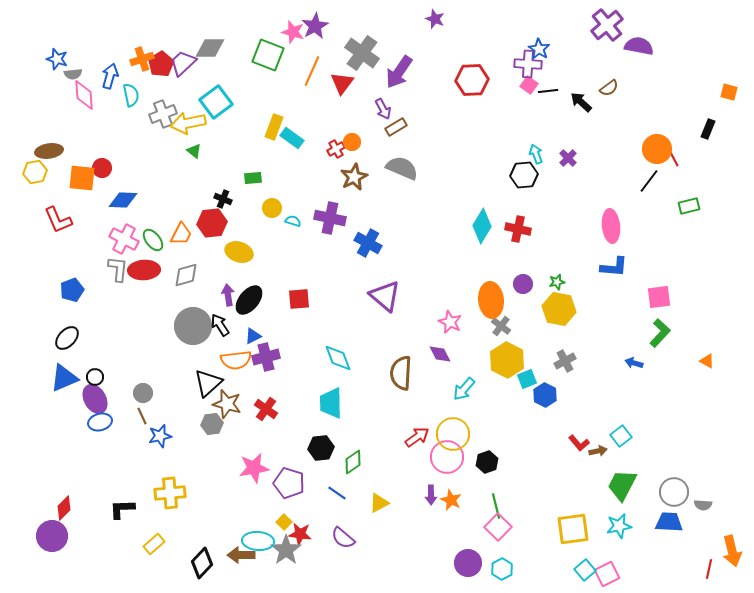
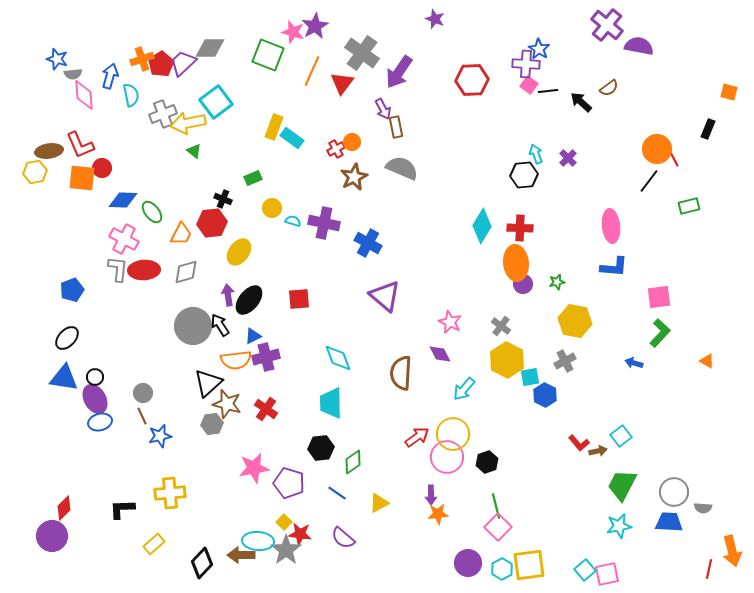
purple cross at (607, 25): rotated 12 degrees counterclockwise
purple cross at (528, 64): moved 2 px left
brown rectangle at (396, 127): rotated 70 degrees counterclockwise
green rectangle at (253, 178): rotated 18 degrees counterclockwise
purple cross at (330, 218): moved 6 px left, 5 px down
red L-shape at (58, 220): moved 22 px right, 75 px up
red cross at (518, 229): moved 2 px right, 1 px up; rotated 10 degrees counterclockwise
green ellipse at (153, 240): moved 1 px left, 28 px up
yellow ellipse at (239, 252): rotated 72 degrees counterclockwise
gray diamond at (186, 275): moved 3 px up
orange ellipse at (491, 300): moved 25 px right, 37 px up
yellow hexagon at (559, 309): moved 16 px right, 12 px down
blue triangle at (64, 378): rotated 32 degrees clockwise
cyan square at (527, 379): moved 3 px right, 2 px up; rotated 12 degrees clockwise
orange star at (451, 500): moved 13 px left, 14 px down; rotated 30 degrees counterclockwise
gray semicircle at (703, 505): moved 3 px down
yellow square at (573, 529): moved 44 px left, 36 px down
pink square at (607, 574): rotated 15 degrees clockwise
